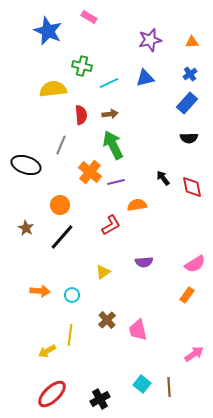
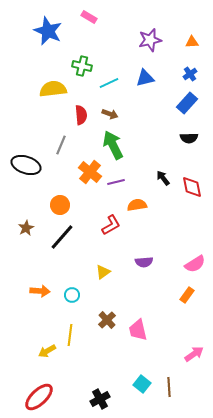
brown arrow: rotated 28 degrees clockwise
brown star: rotated 14 degrees clockwise
red ellipse: moved 13 px left, 3 px down
